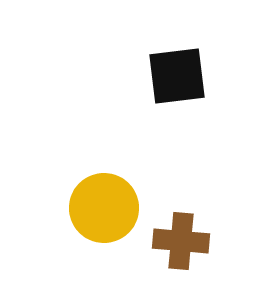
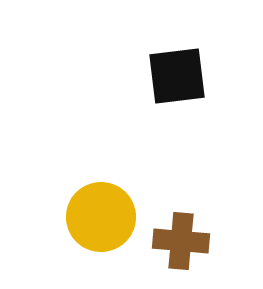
yellow circle: moved 3 px left, 9 px down
